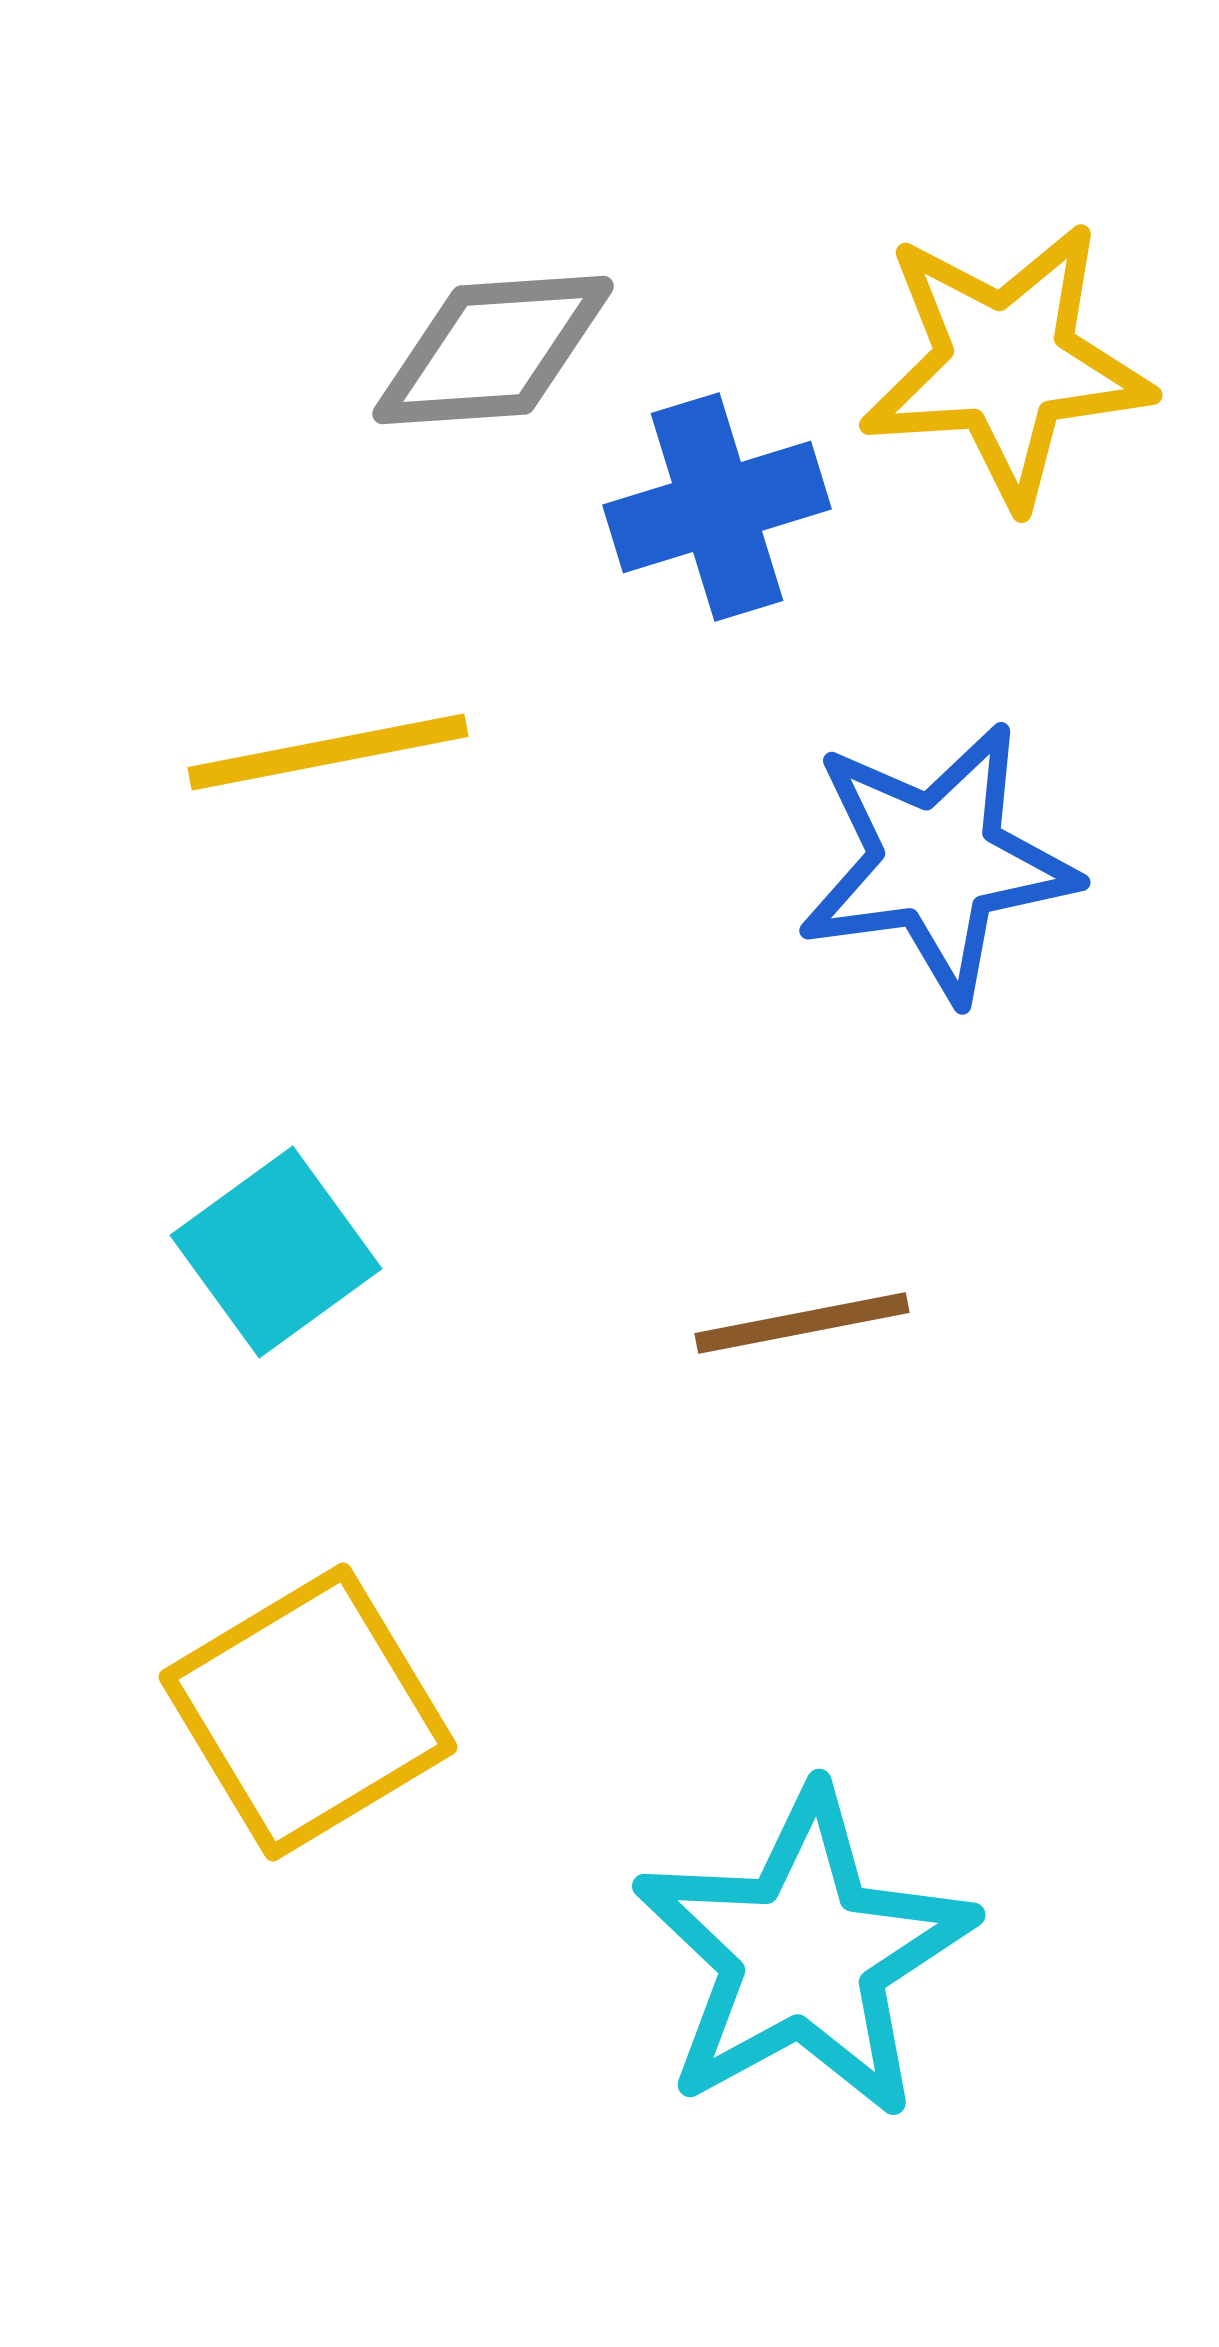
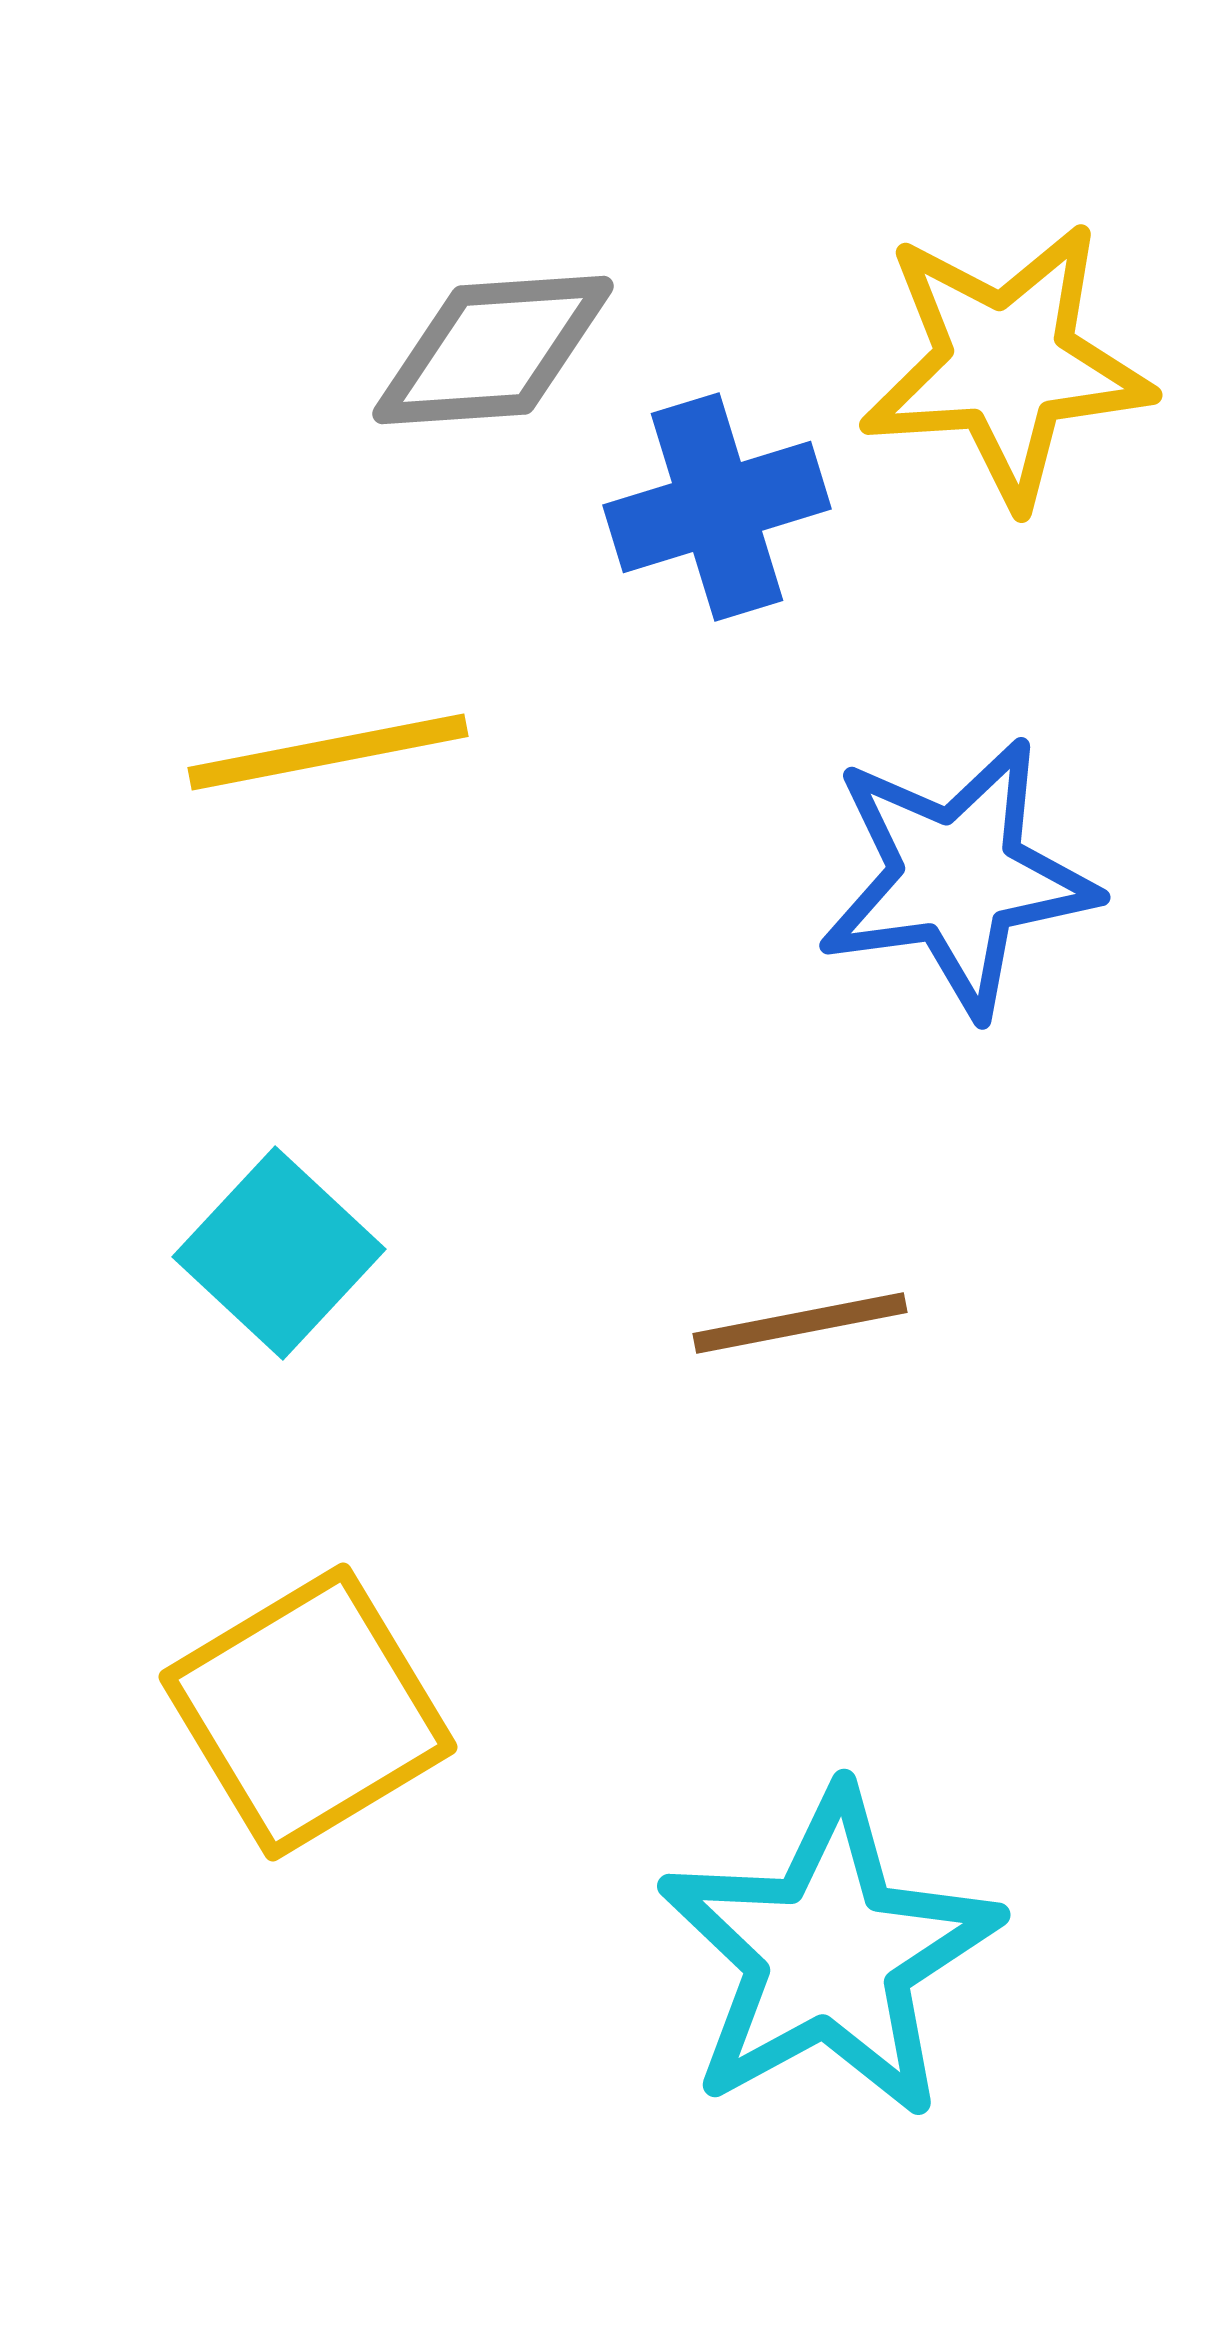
blue star: moved 20 px right, 15 px down
cyan square: moved 3 px right, 1 px down; rotated 11 degrees counterclockwise
brown line: moved 2 px left
cyan star: moved 25 px right
